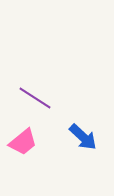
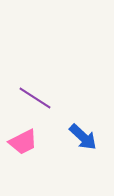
pink trapezoid: rotated 12 degrees clockwise
